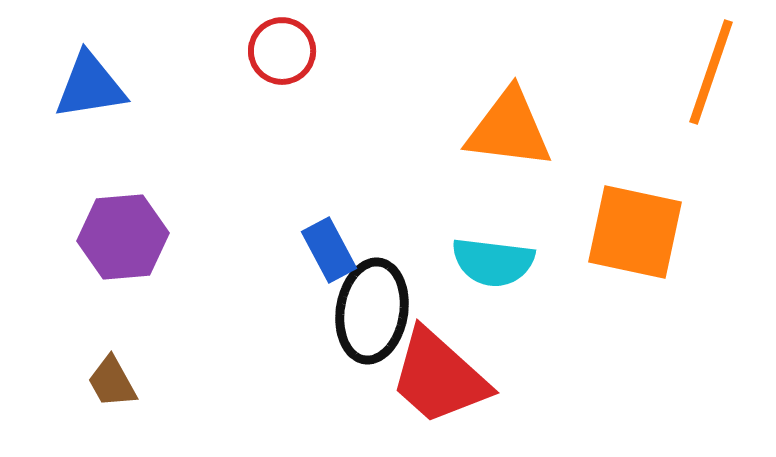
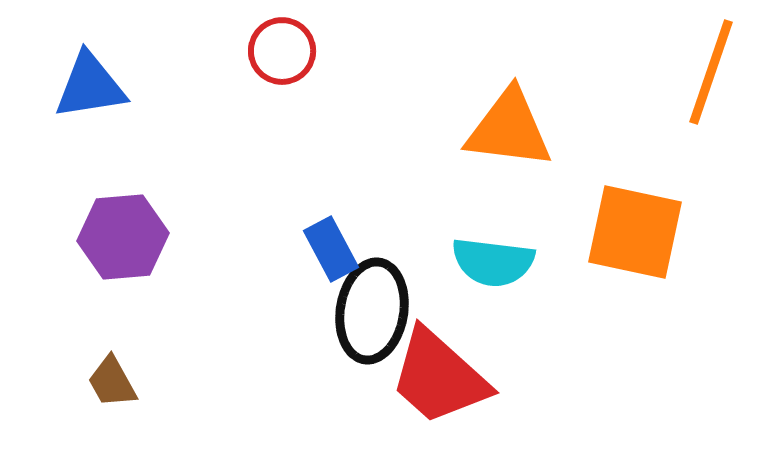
blue rectangle: moved 2 px right, 1 px up
